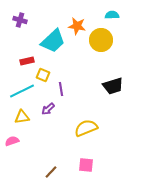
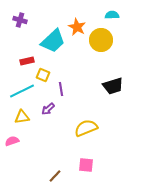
orange star: moved 1 px down; rotated 18 degrees clockwise
brown line: moved 4 px right, 4 px down
